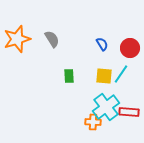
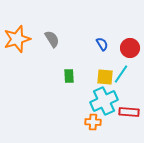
yellow square: moved 1 px right, 1 px down
cyan cross: moved 2 px left, 6 px up; rotated 12 degrees clockwise
